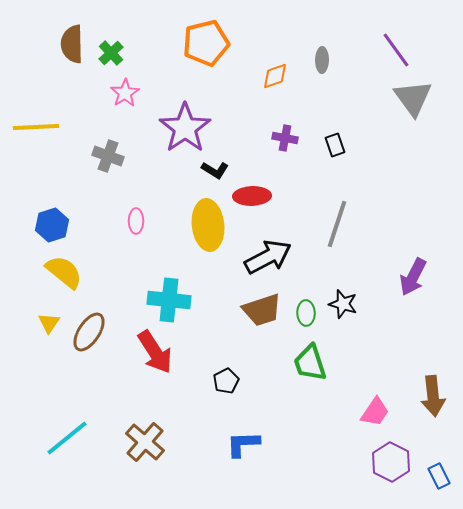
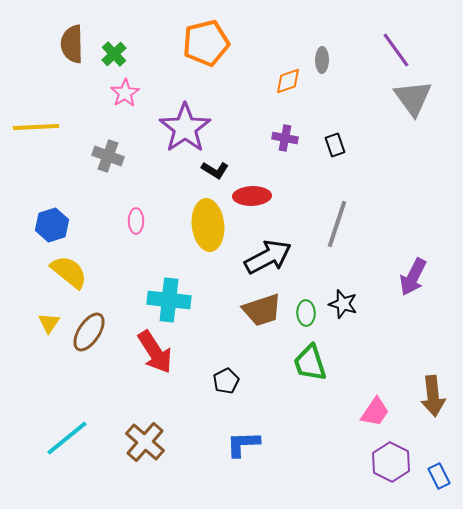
green cross: moved 3 px right, 1 px down
orange diamond: moved 13 px right, 5 px down
yellow semicircle: moved 5 px right
